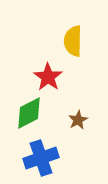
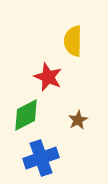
red star: rotated 12 degrees counterclockwise
green diamond: moved 3 px left, 2 px down
